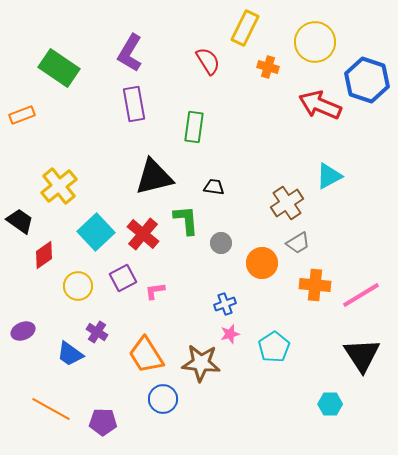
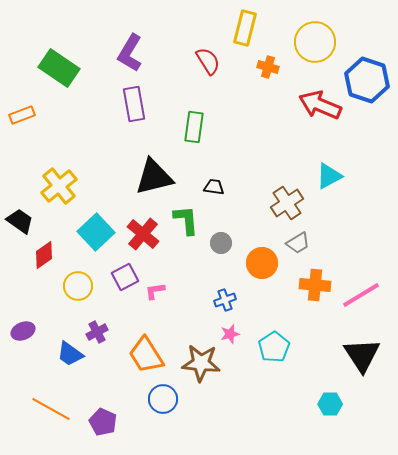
yellow rectangle at (245, 28): rotated 12 degrees counterclockwise
purple square at (123, 278): moved 2 px right, 1 px up
blue cross at (225, 304): moved 4 px up
purple cross at (97, 332): rotated 30 degrees clockwise
purple pentagon at (103, 422): rotated 24 degrees clockwise
